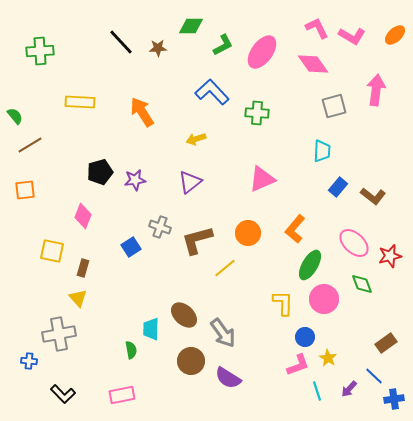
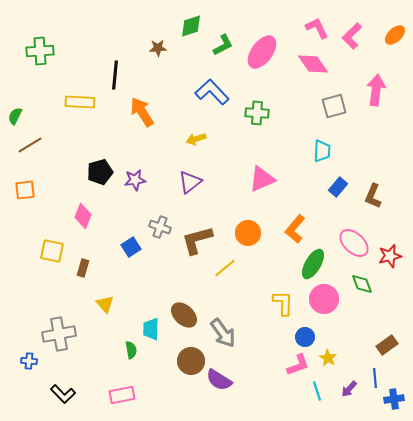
green diamond at (191, 26): rotated 20 degrees counterclockwise
pink L-shape at (352, 36): rotated 104 degrees clockwise
black line at (121, 42): moved 6 px left, 33 px down; rotated 48 degrees clockwise
green semicircle at (15, 116): rotated 114 degrees counterclockwise
brown L-shape at (373, 196): rotated 75 degrees clockwise
green ellipse at (310, 265): moved 3 px right, 1 px up
yellow triangle at (78, 298): moved 27 px right, 6 px down
brown rectangle at (386, 343): moved 1 px right, 2 px down
blue line at (374, 376): moved 1 px right, 2 px down; rotated 42 degrees clockwise
purple semicircle at (228, 378): moved 9 px left, 2 px down
